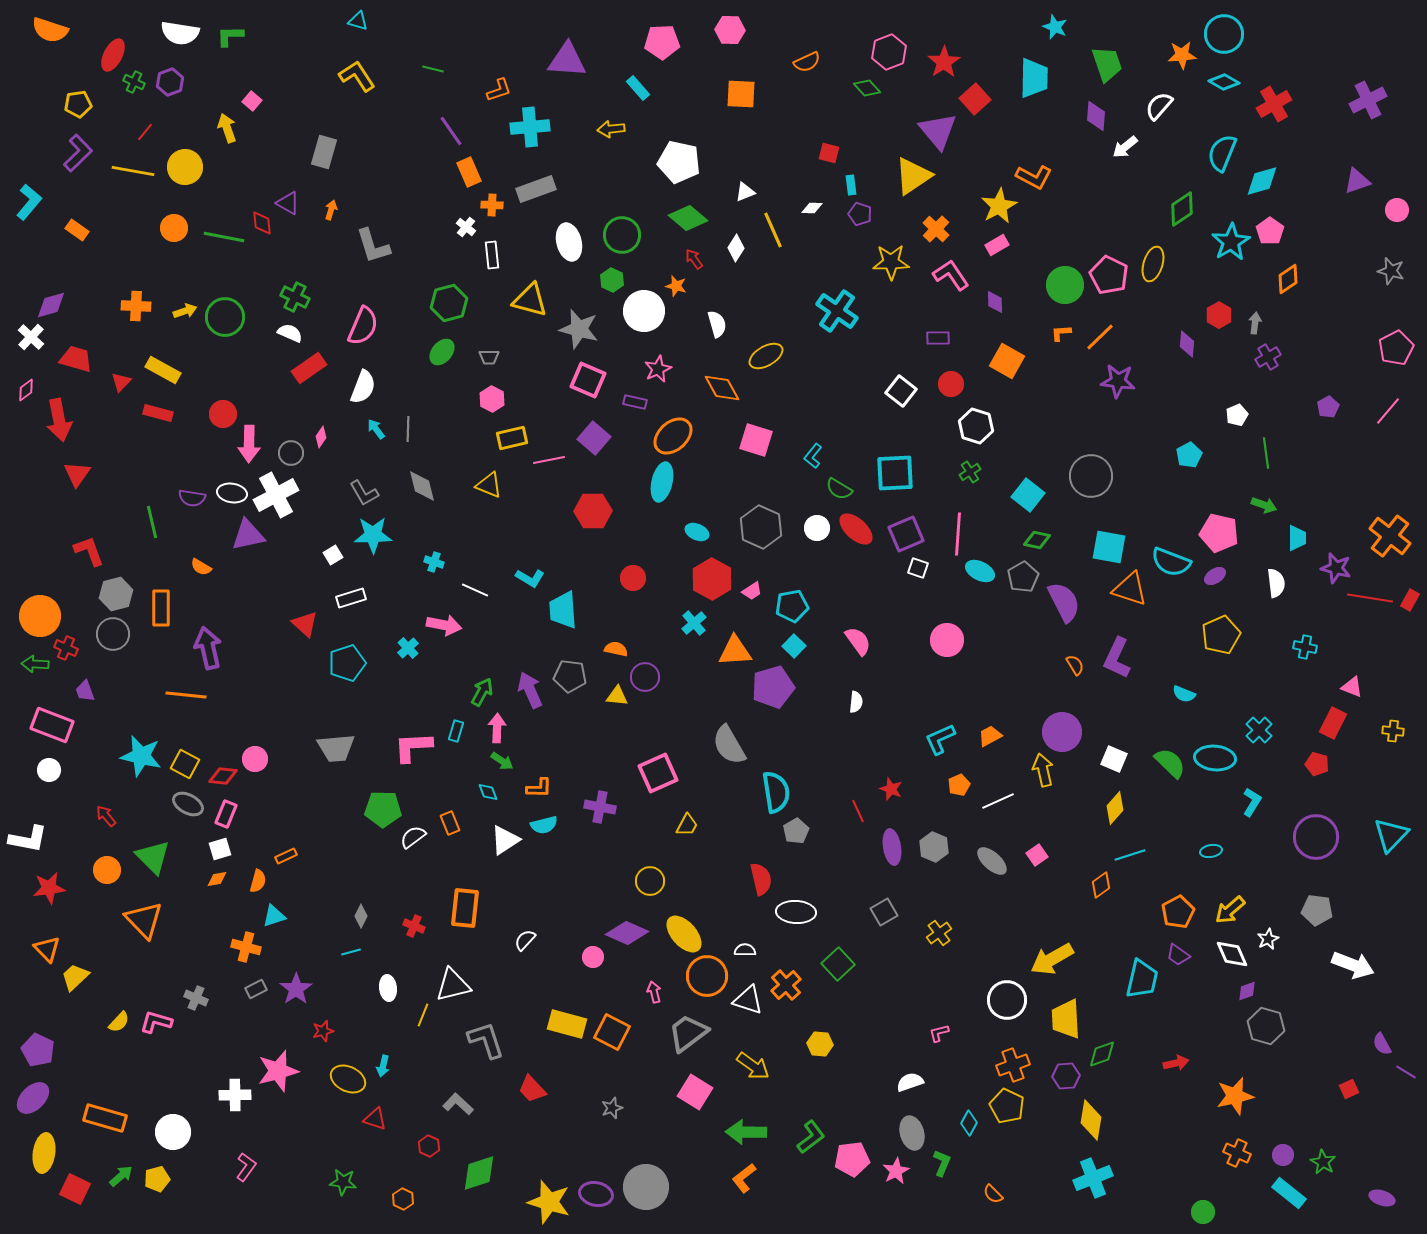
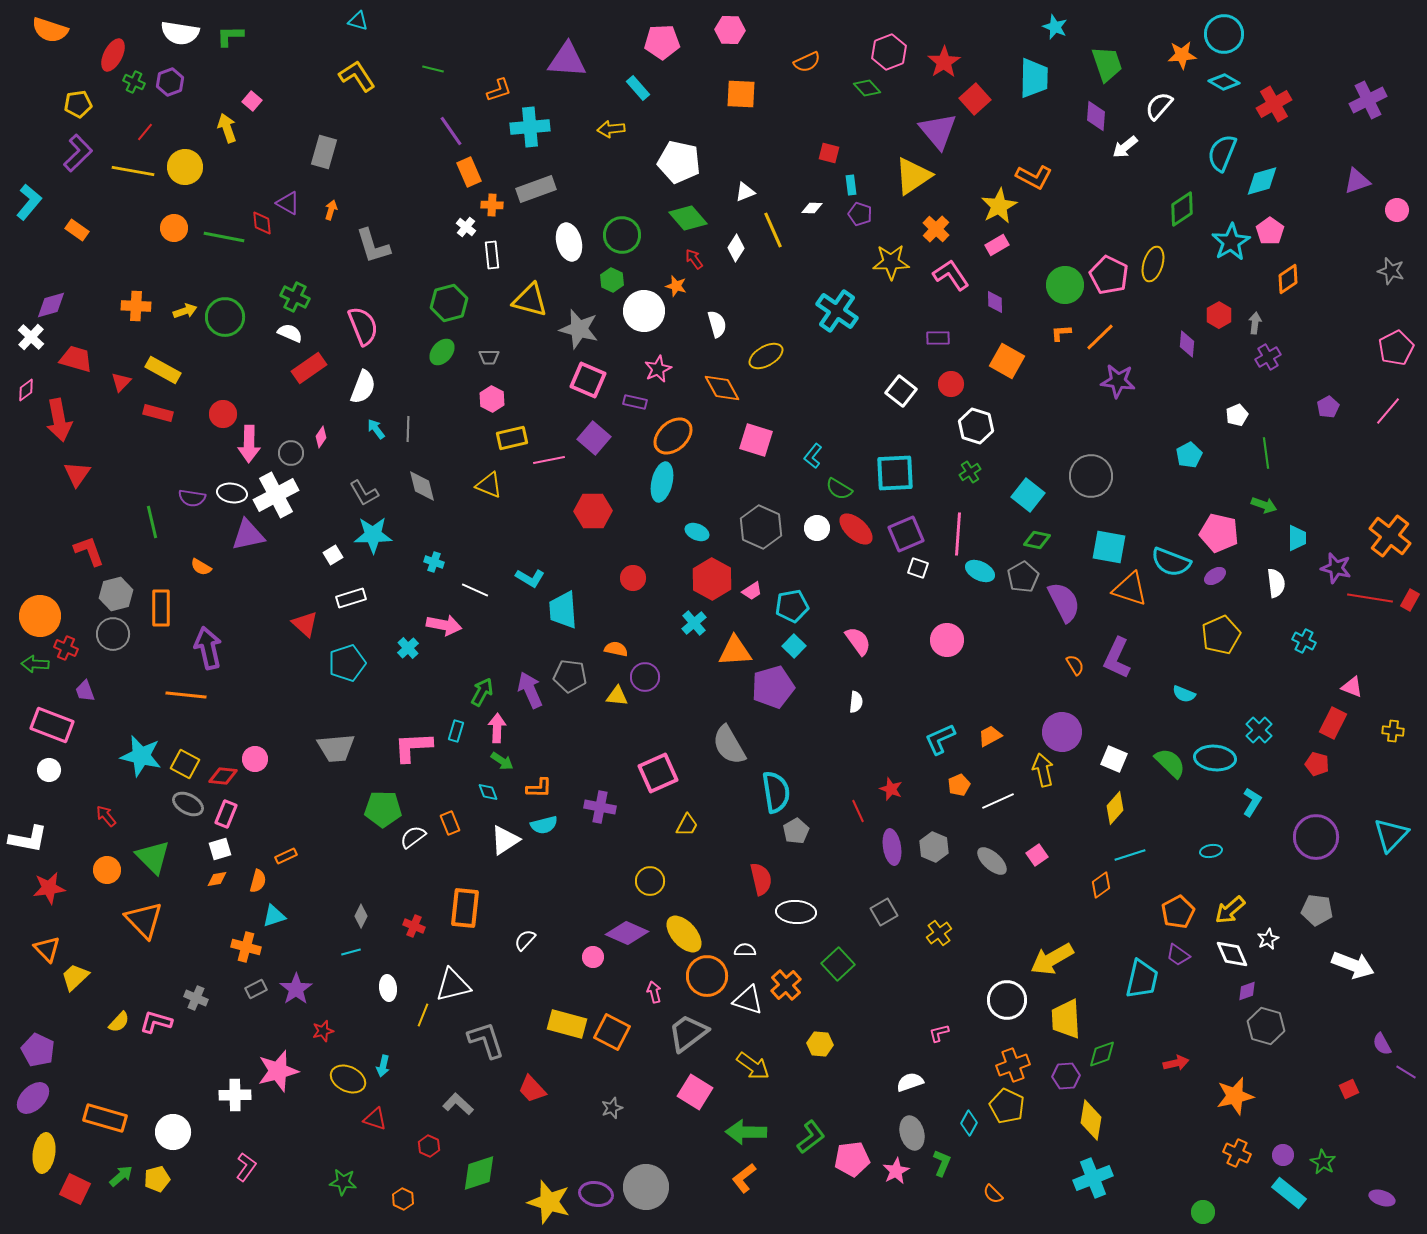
green diamond at (688, 218): rotated 9 degrees clockwise
pink semicircle at (363, 326): rotated 45 degrees counterclockwise
cyan cross at (1305, 647): moved 1 px left, 6 px up; rotated 15 degrees clockwise
